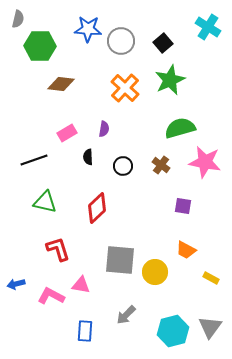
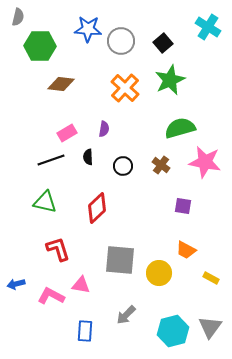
gray semicircle: moved 2 px up
black line: moved 17 px right
yellow circle: moved 4 px right, 1 px down
